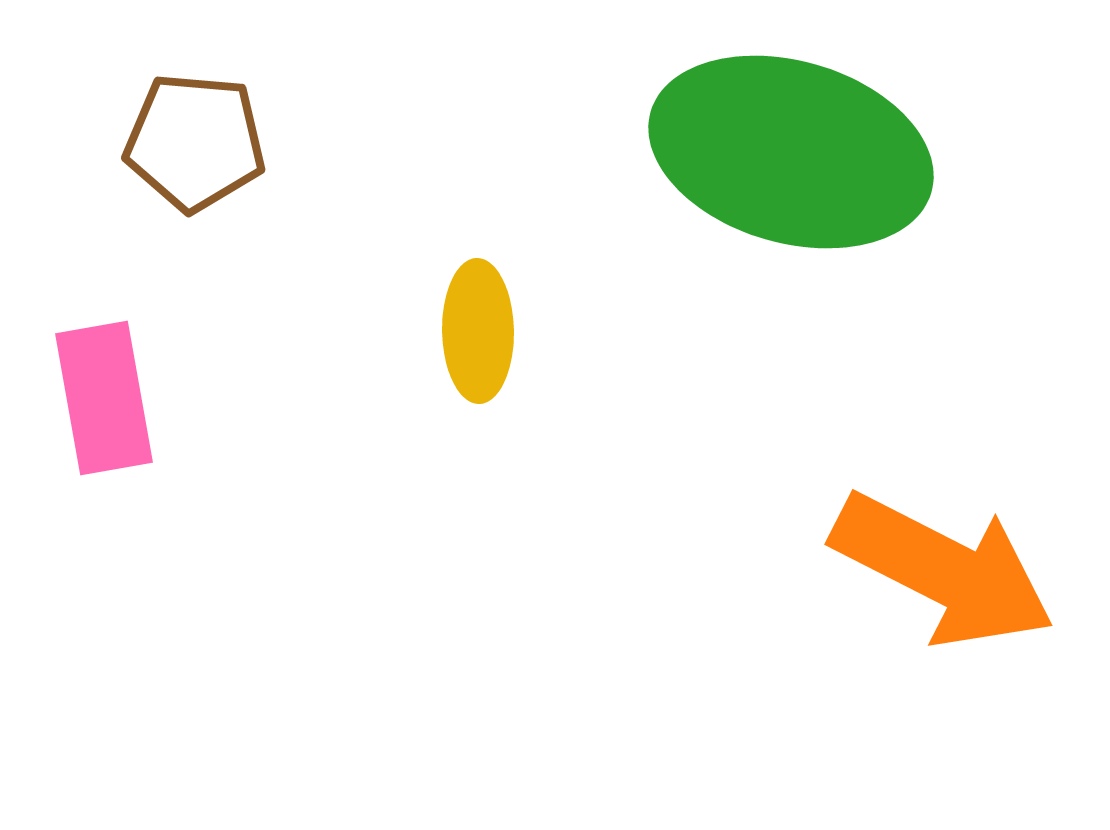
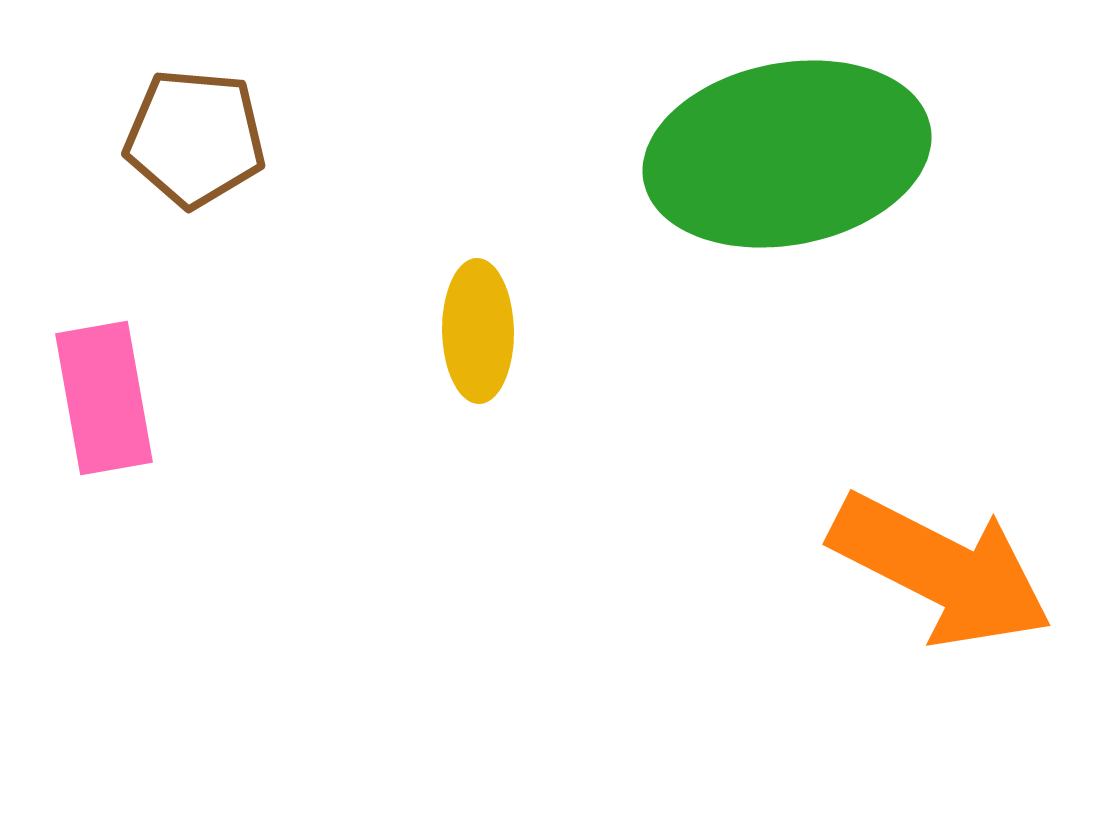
brown pentagon: moved 4 px up
green ellipse: moved 4 px left, 2 px down; rotated 27 degrees counterclockwise
orange arrow: moved 2 px left
